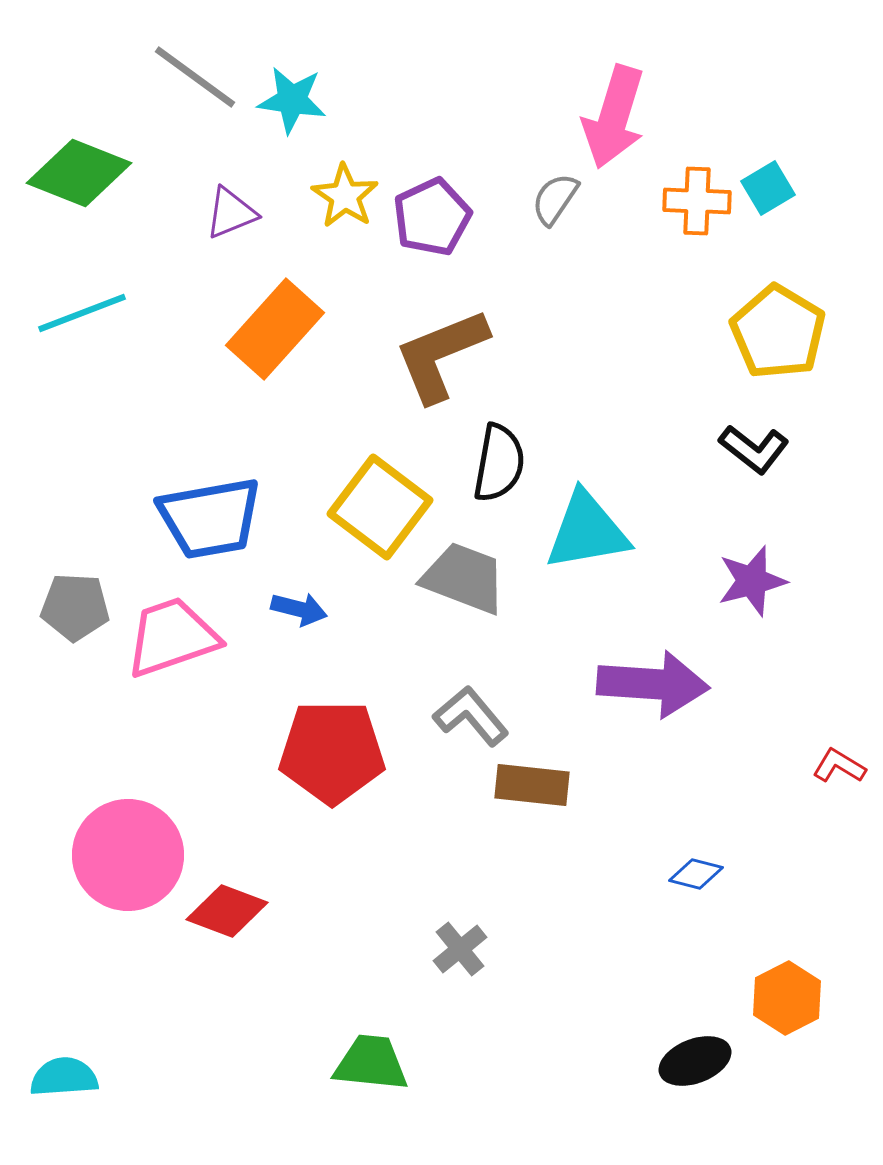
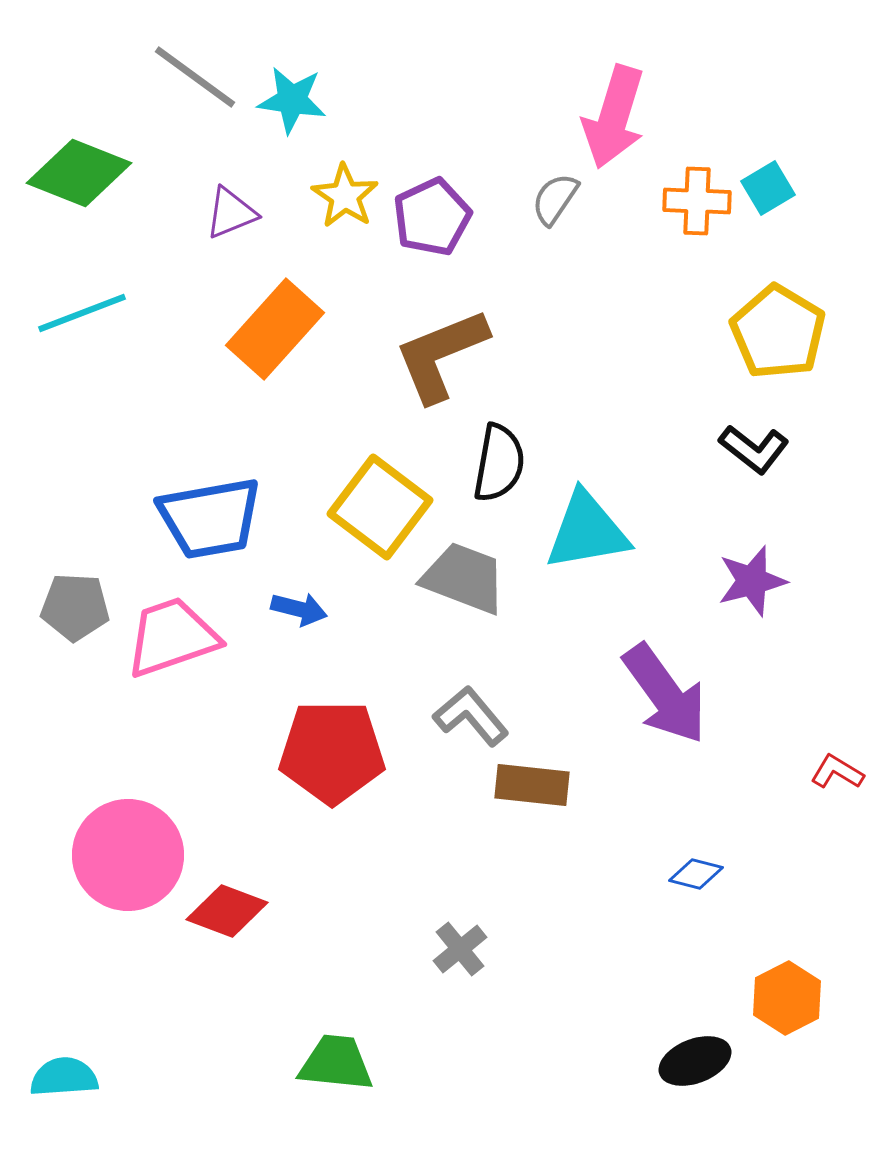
purple arrow: moved 12 px right, 10 px down; rotated 50 degrees clockwise
red L-shape: moved 2 px left, 6 px down
green trapezoid: moved 35 px left
